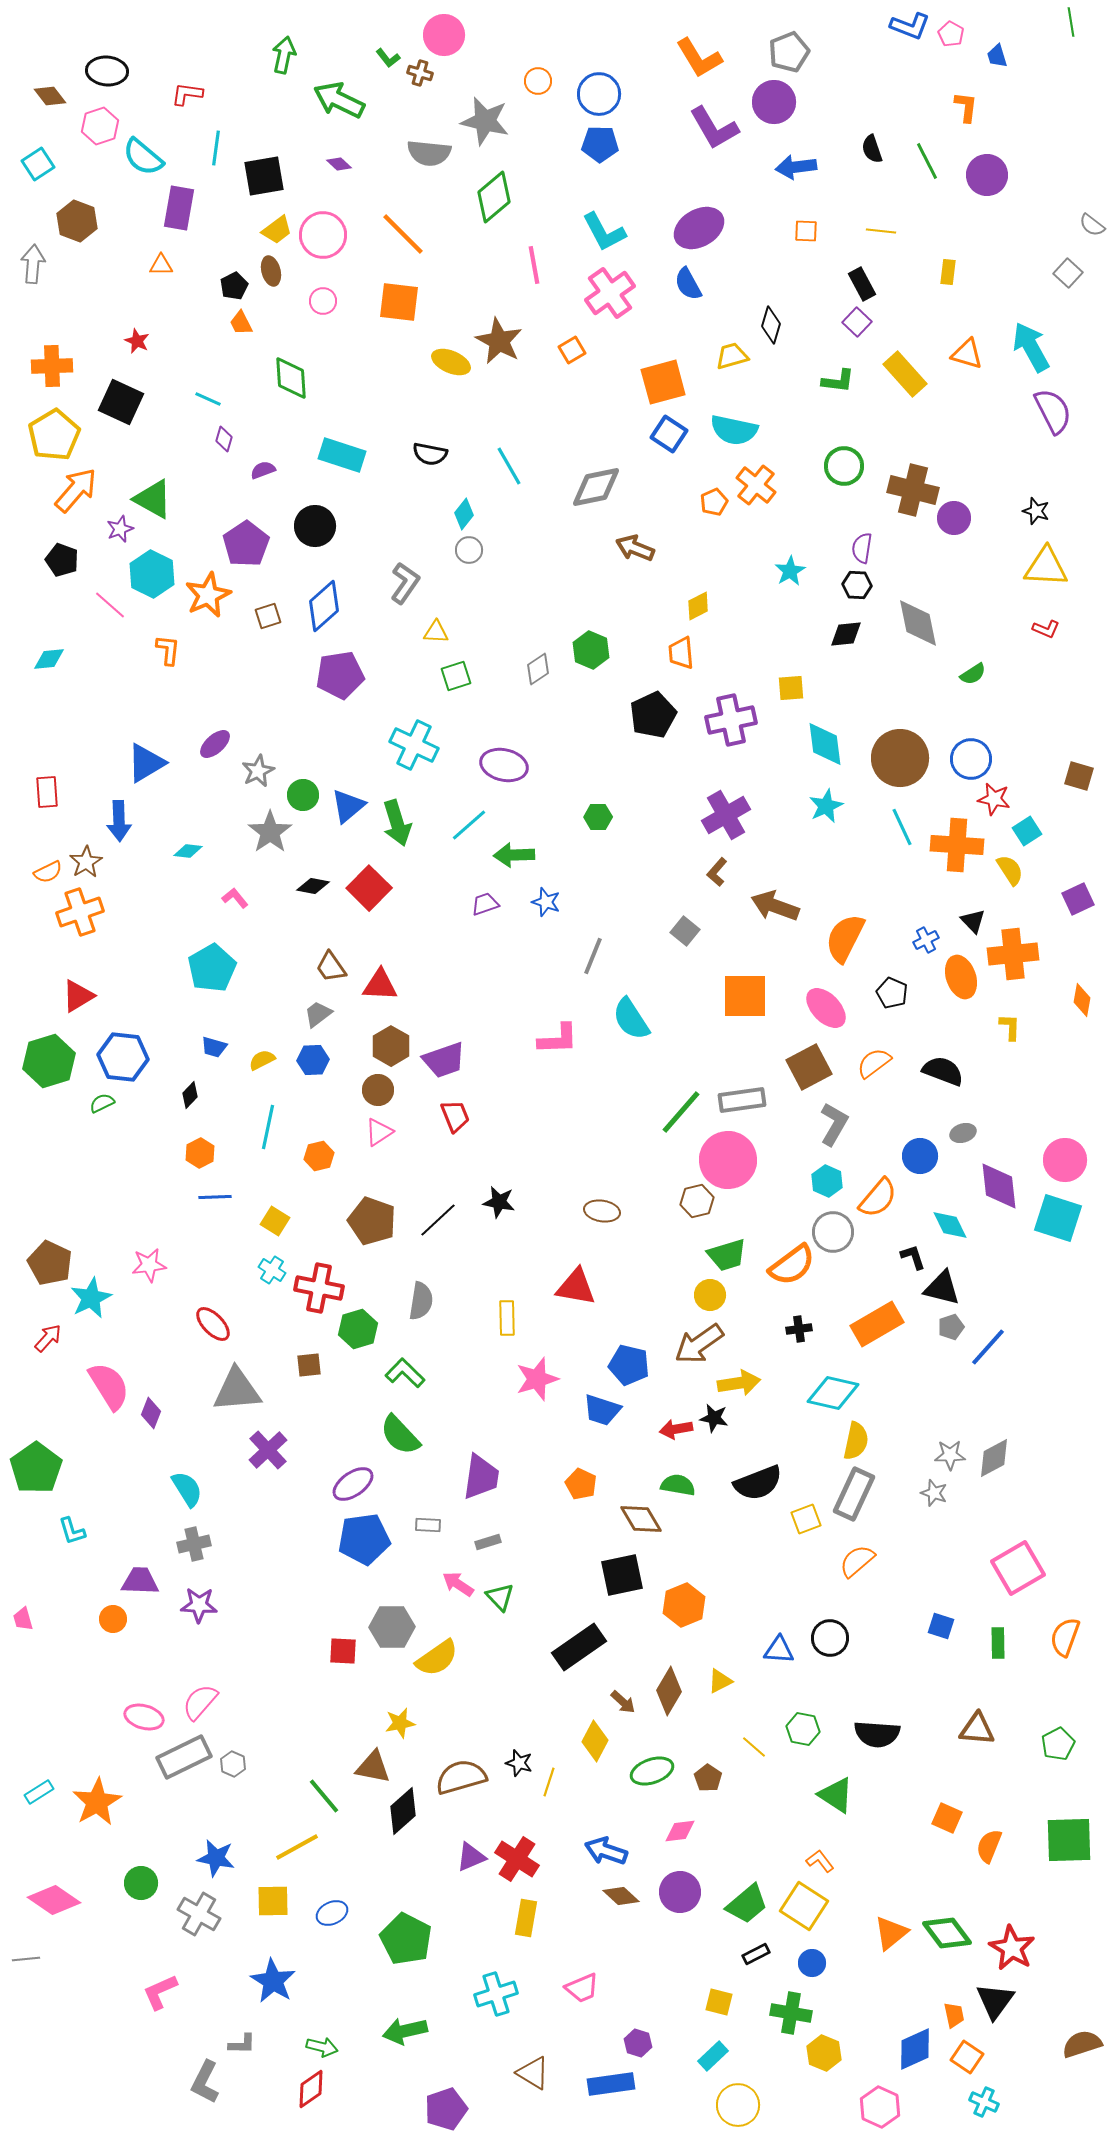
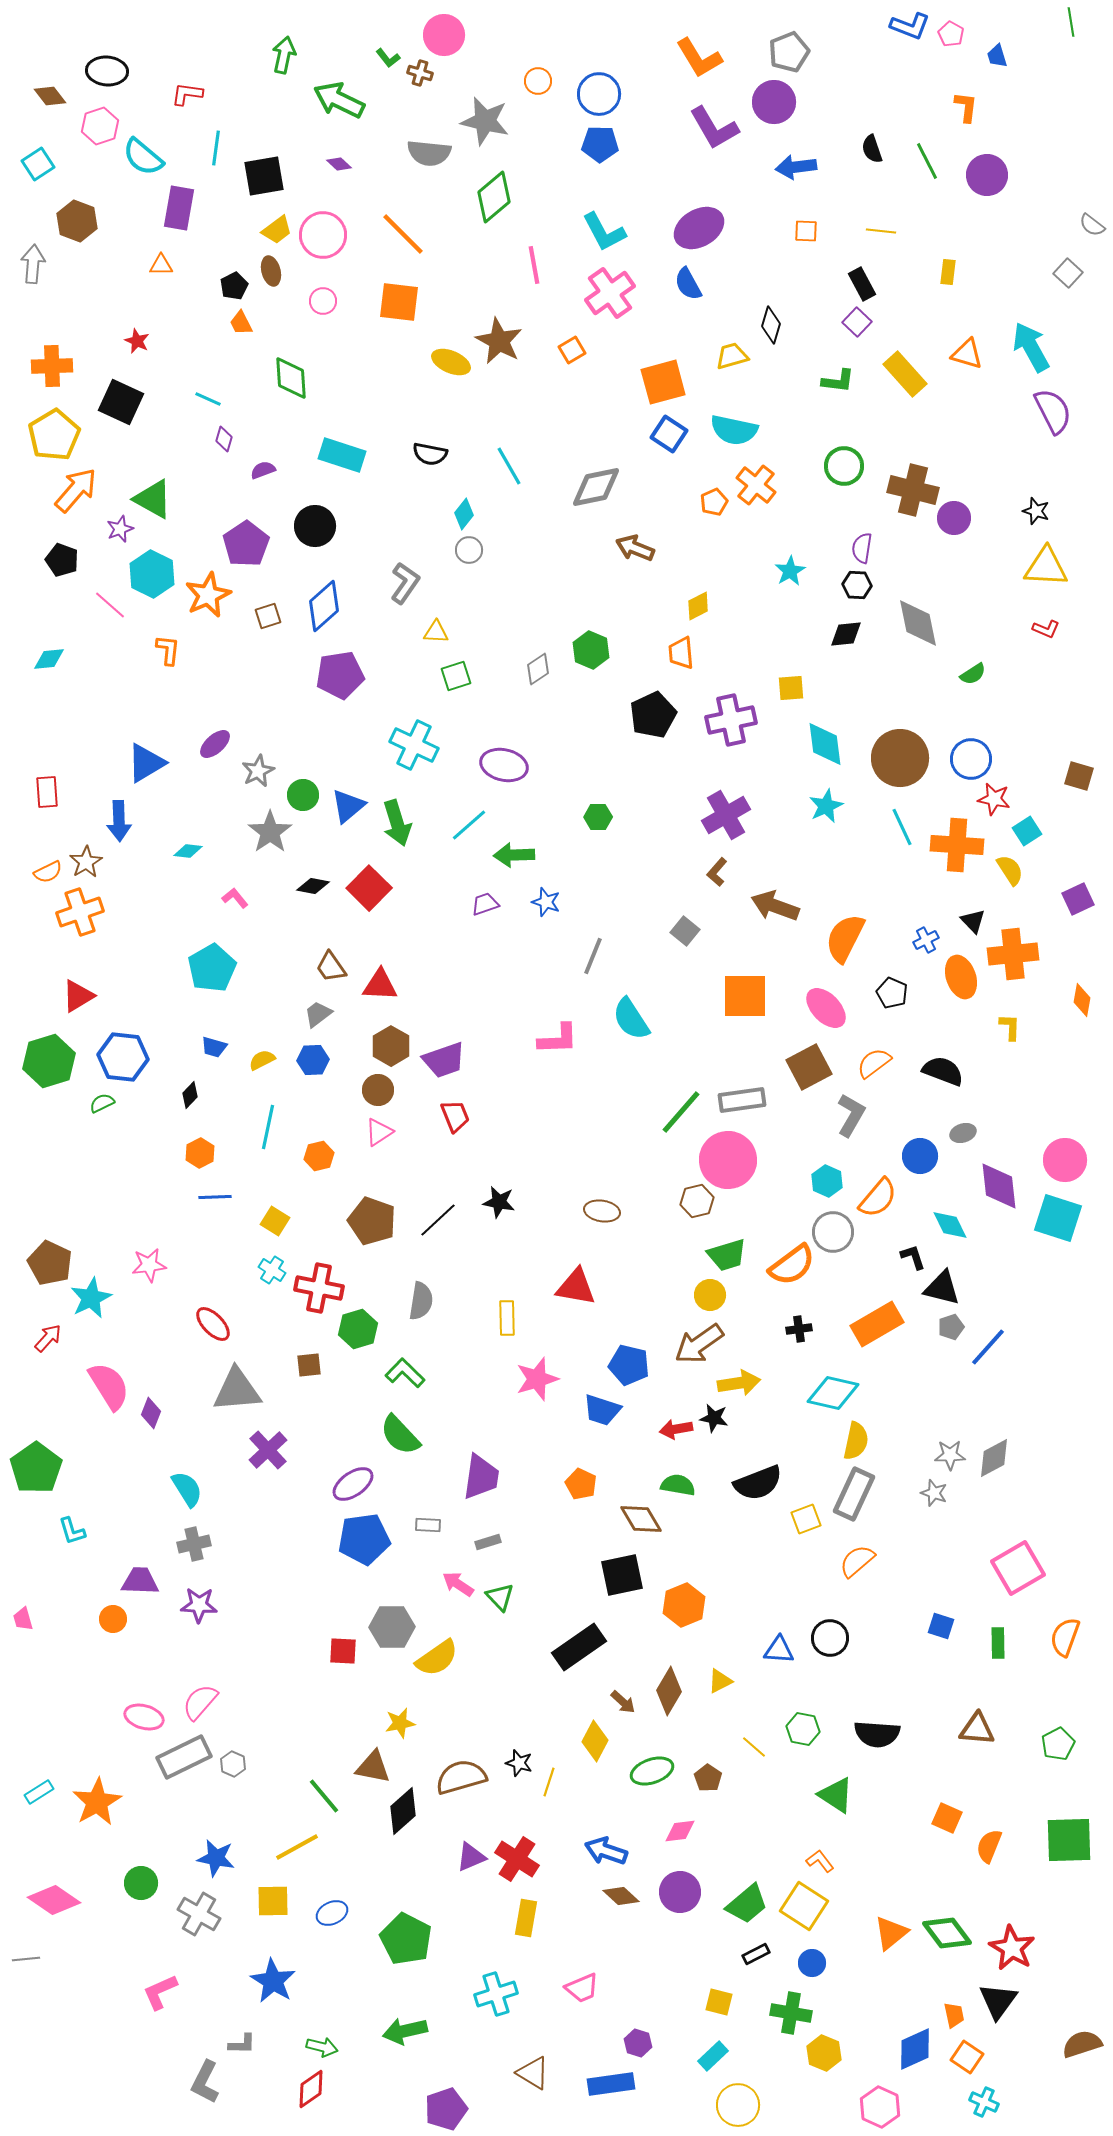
gray L-shape at (834, 1124): moved 17 px right, 9 px up
black triangle at (995, 2001): moved 3 px right
